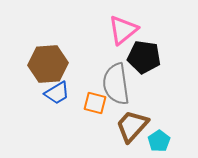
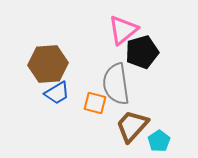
black pentagon: moved 2 px left, 5 px up; rotated 24 degrees counterclockwise
